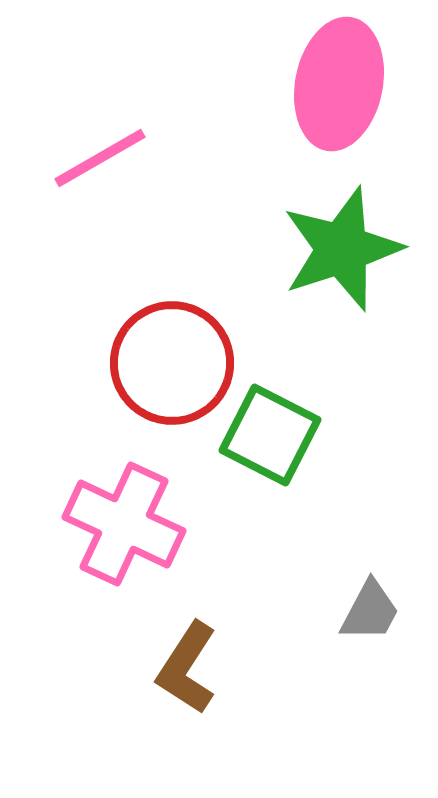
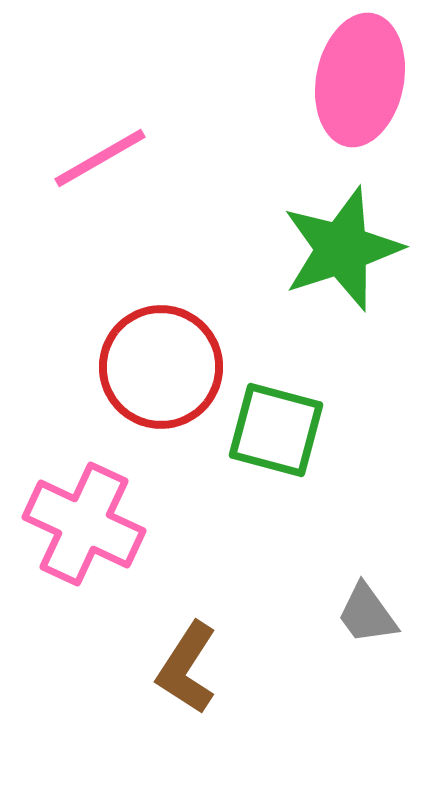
pink ellipse: moved 21 px right, 4 px up
red circle: moved 11 px left, 4 px down
green square: moved 6 px right, 5 px up; rotated 12 degrees counterclockwise
pink cross: moved 40 px left
gray trapezoid: moved 3 px left, 3 px down; rotated 116 degrees clockwise
